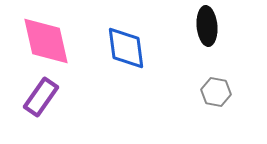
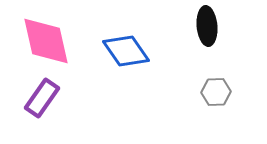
blue diamond: moved 3 px down; rotated 27 degrees counterclockwise
gray hexagon: rotated 12 degrees counterclockwise
purple rectangle: moved 1 px right, 1 px down
